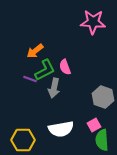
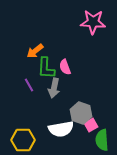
green L-shape: moved 1 px right, 2 px up; rotated 120 degrees clockwise
purple line: moved 1 px left, 6 px down; rotated 40 degrees clockwise
gray hexagon: moved 22 px left, 16 px down
pink square: moved 3 px left
